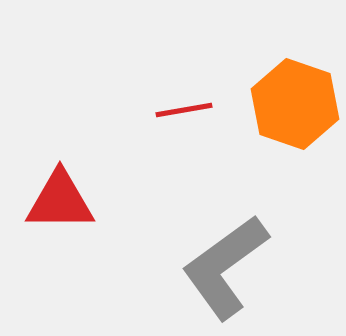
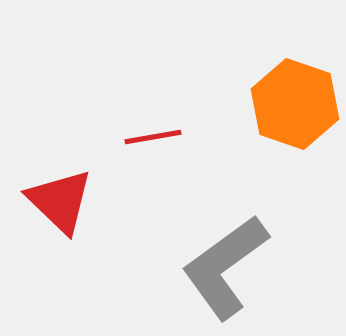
red line: moved 31 px left, 27 px down
red triangle: rotated 44 degrees clockwise
